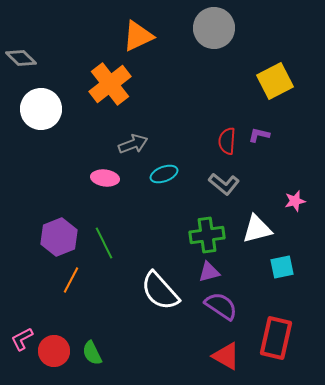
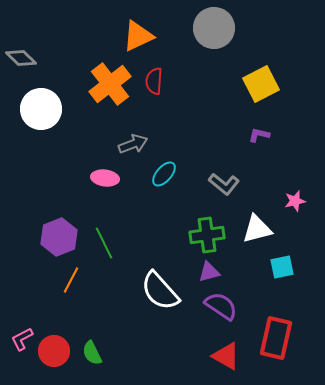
yellow square: moved 14 px left, 3 px down
red semicircle: moved 73 px left, 60 px up
cyan ellipse: rotated 28 degrees counterclockwise
